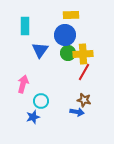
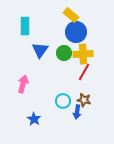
yellow rectangle: rotated 42 degrees clockwise
blue circle: moved 11 px right, 3 px up
green circle: moved 4 px left
cyan circle: moved 22 px right
blue arrow: rotated 88 degrees clockwise
blue star: moved 1 px right, 2 px down; rotated 24 degrees counterclockwise
